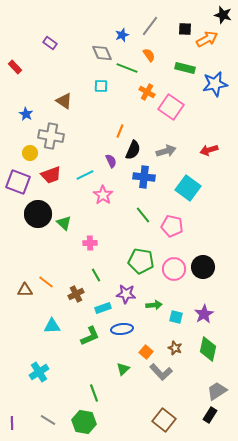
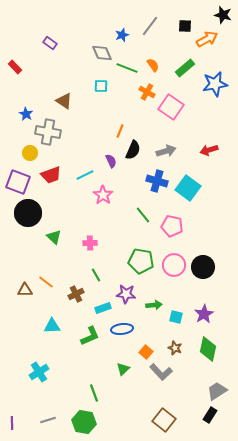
black square at (185, 29): moved 3 px up
orange semicircle at (149, 55): moved 4 px right, 10 px down
green rectangle at (185, 68): rotated 54 degrees counterclockwise
gray cross at (51, 136): moved 3 px left, 4 px up
blue cross at (144, 177): moved 13 px right, 4 px down; rotated 10 degrees clockwise
black circle at (38, 214): moved 10 px left, 1 px up
green triangle at (64, 223): moved 10 px left, 14 px down
pink circle at (174, 269): moved 4 px up
gray line at (48, 420): rotated 49 degrees counterclockwise
